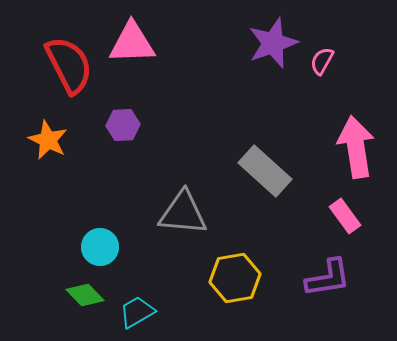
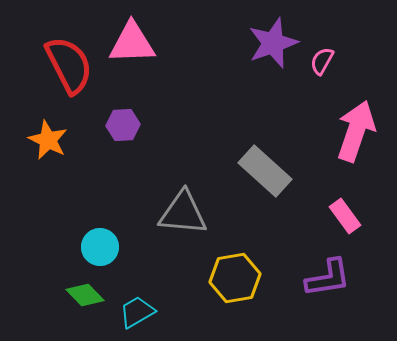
pink arrow: moved 16 px up; rotated 28 degrees clockwise
